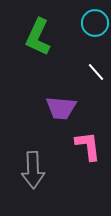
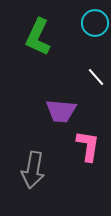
white line: moved 5 px down
purple trapezoid: moved 3 px down
pink L-shape: rotated 16 degrees clockwise
gray arrow: rotated 12 degrees clockwise
